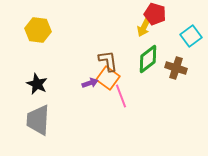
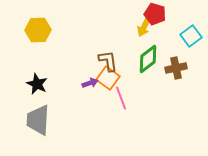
yellow hexagon: rotated 10 degrees counterclockwise
brown cross: rotated 30 degrees counterclockwise
pink line: moved 2 px down
